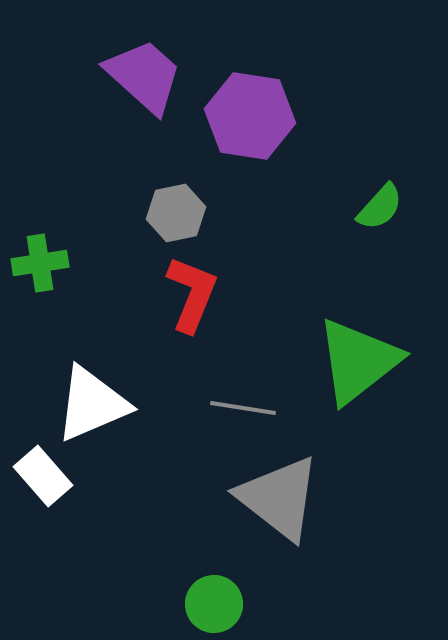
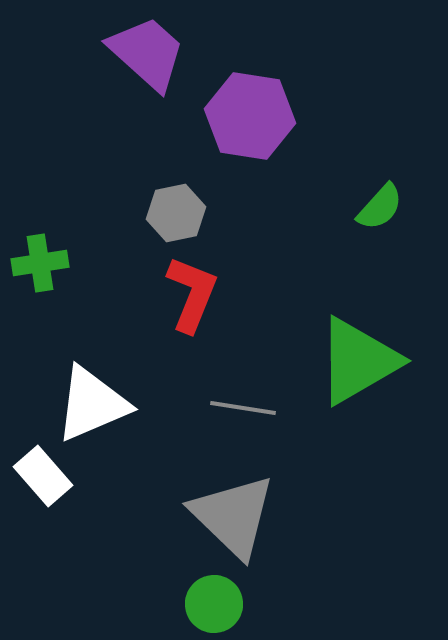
purple trapezoid: moved 3 px right, 23 px up
green triangle: rotated 8 degrees clockwise
gray triangle: moved 46 px left, 18 px down; rotated 6 degrees clockwise
